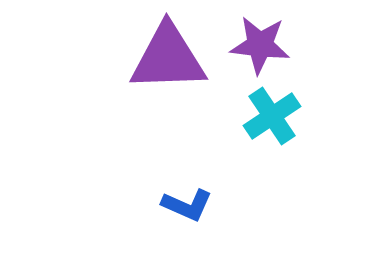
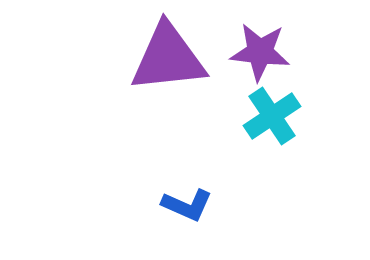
purple star: moved 7 px down
purple triangle: rotated 4 degrees counterclockwise
